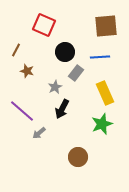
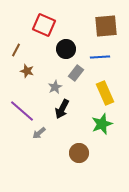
black circle: moved 1 px right, 3 px up
brown circle: moved 1 px right, 4 px up
